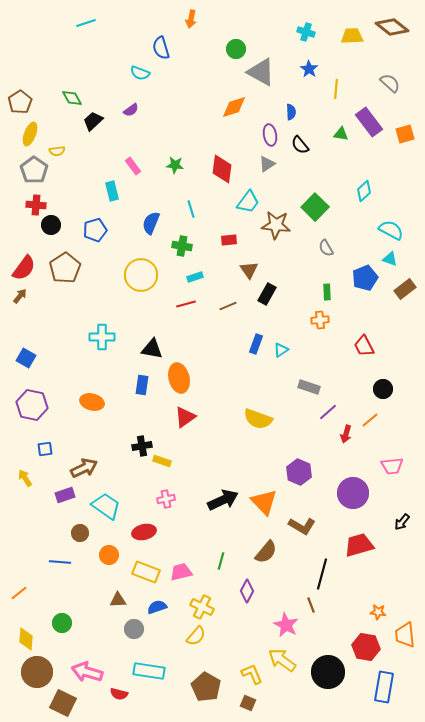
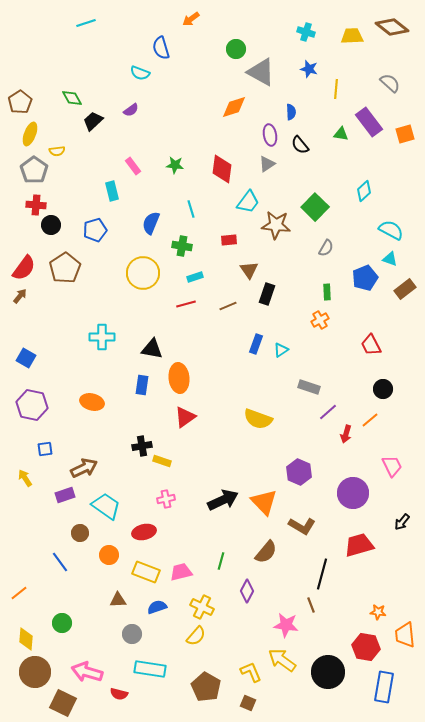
orange arrow at (191, 19): rotated 42 degrees clockwise
blue star at (309, 69): rotated 18 degrees counterclockwise
gray semicircle at (326, 248): rotated 120 degrees counterclockwise
yellow circle at (141, 275): moved 2 px right, 2 px up
black rectangle at (267, 294): rotated 10 degrees counterclockwise
orange cross at (320, 320): rotated 24 degrees counterclockwise
red trapezoid at (364, 346): moved 7 px right, 1 px up
orange ellipse at (179, 378): rotated 8 degrees clockwise
pink trapezoid at (392, 466): rotated 110 degrees counterclockwise
blue line at (60, 562): rotated 50 degrees clockwise
pink star at (286, 625): rotated 20 degrees counterclockwise
gray circle at (134, 629): moved 2 px left, 5 px down
cyan rectangle at (149, 671): moved 1 px right, 2 px up
brown circle at (37, 672): moved 2 px left
yellow L-shape at (252, 674): moved 1 px left, 2 px up
